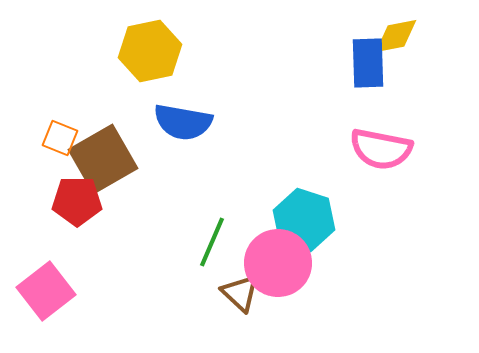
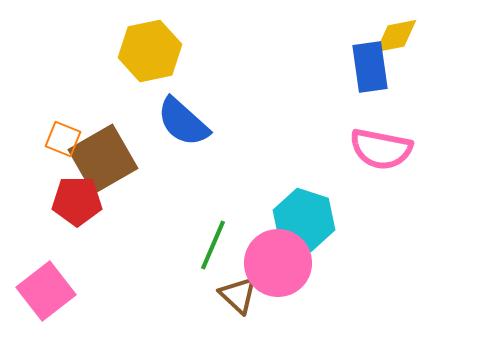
blue rectangle: moved 2 px right, 4 px down; rotated 6 degrees counterclockwise
blue semicircle: rotated 32 degrees clockwise
orange square: moved 3 px right, 1 px down
green line: moved 1 px right, 3 px down
brown triangle: moved 2 px left, 2 px down
